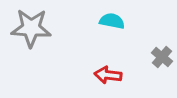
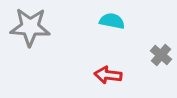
gray star: moved 1 px left, 1 px up
gray cross: moved 1 px left, 2 px up
